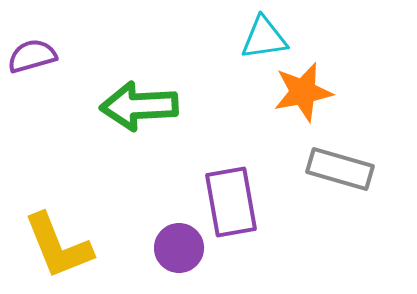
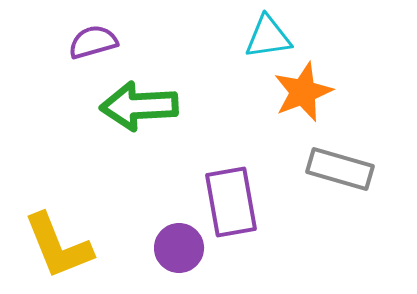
cyan triangle: moved 4 px right, 1 px up
purple semicircle: moved 61 px right, 14 px up
orange star: rotated 10 degrees counterclockwise
